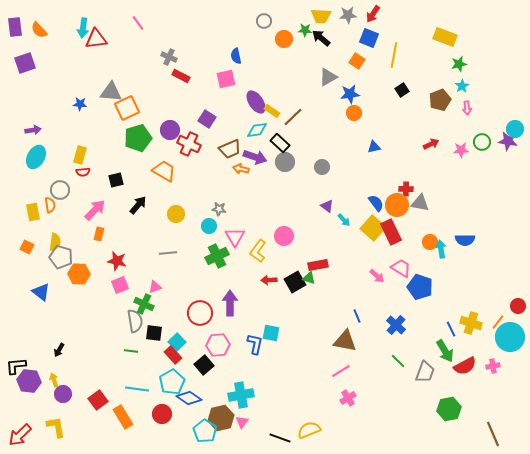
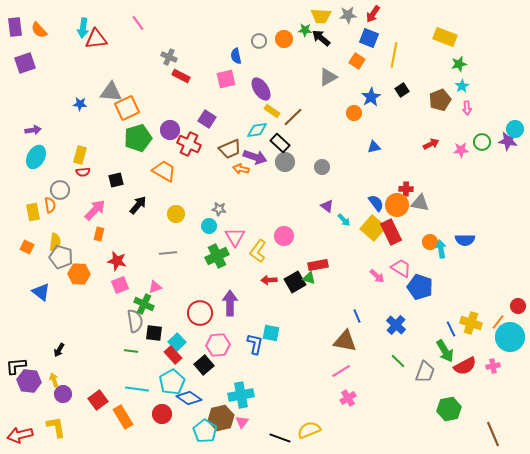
gray circle at (264, 21): moved 5 px left, 20 px down
blue star at (350, 94): moved 21 px right, 3 px down; rotated 24 degrees counterclockwise
purple ellipse at (256, 102): moved 5 px right, 13 px up
red arrow at (20, 435): rotated 30 degrees clockwise
